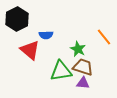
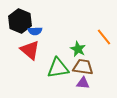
black hexagon: moved 3 px right, 2 px down; rotated 10 degrees counterclockwise
blue semicircle: moved 11 px left, 4 px up
brown trapezoid: rotated 10 degrees counterclockwise
green triangle: moved 3 px left, 3 px up
